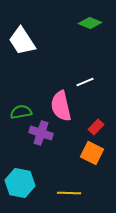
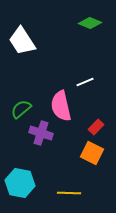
green semicircle: moved 3 px up; rotated 30 degrees counterclockwise
